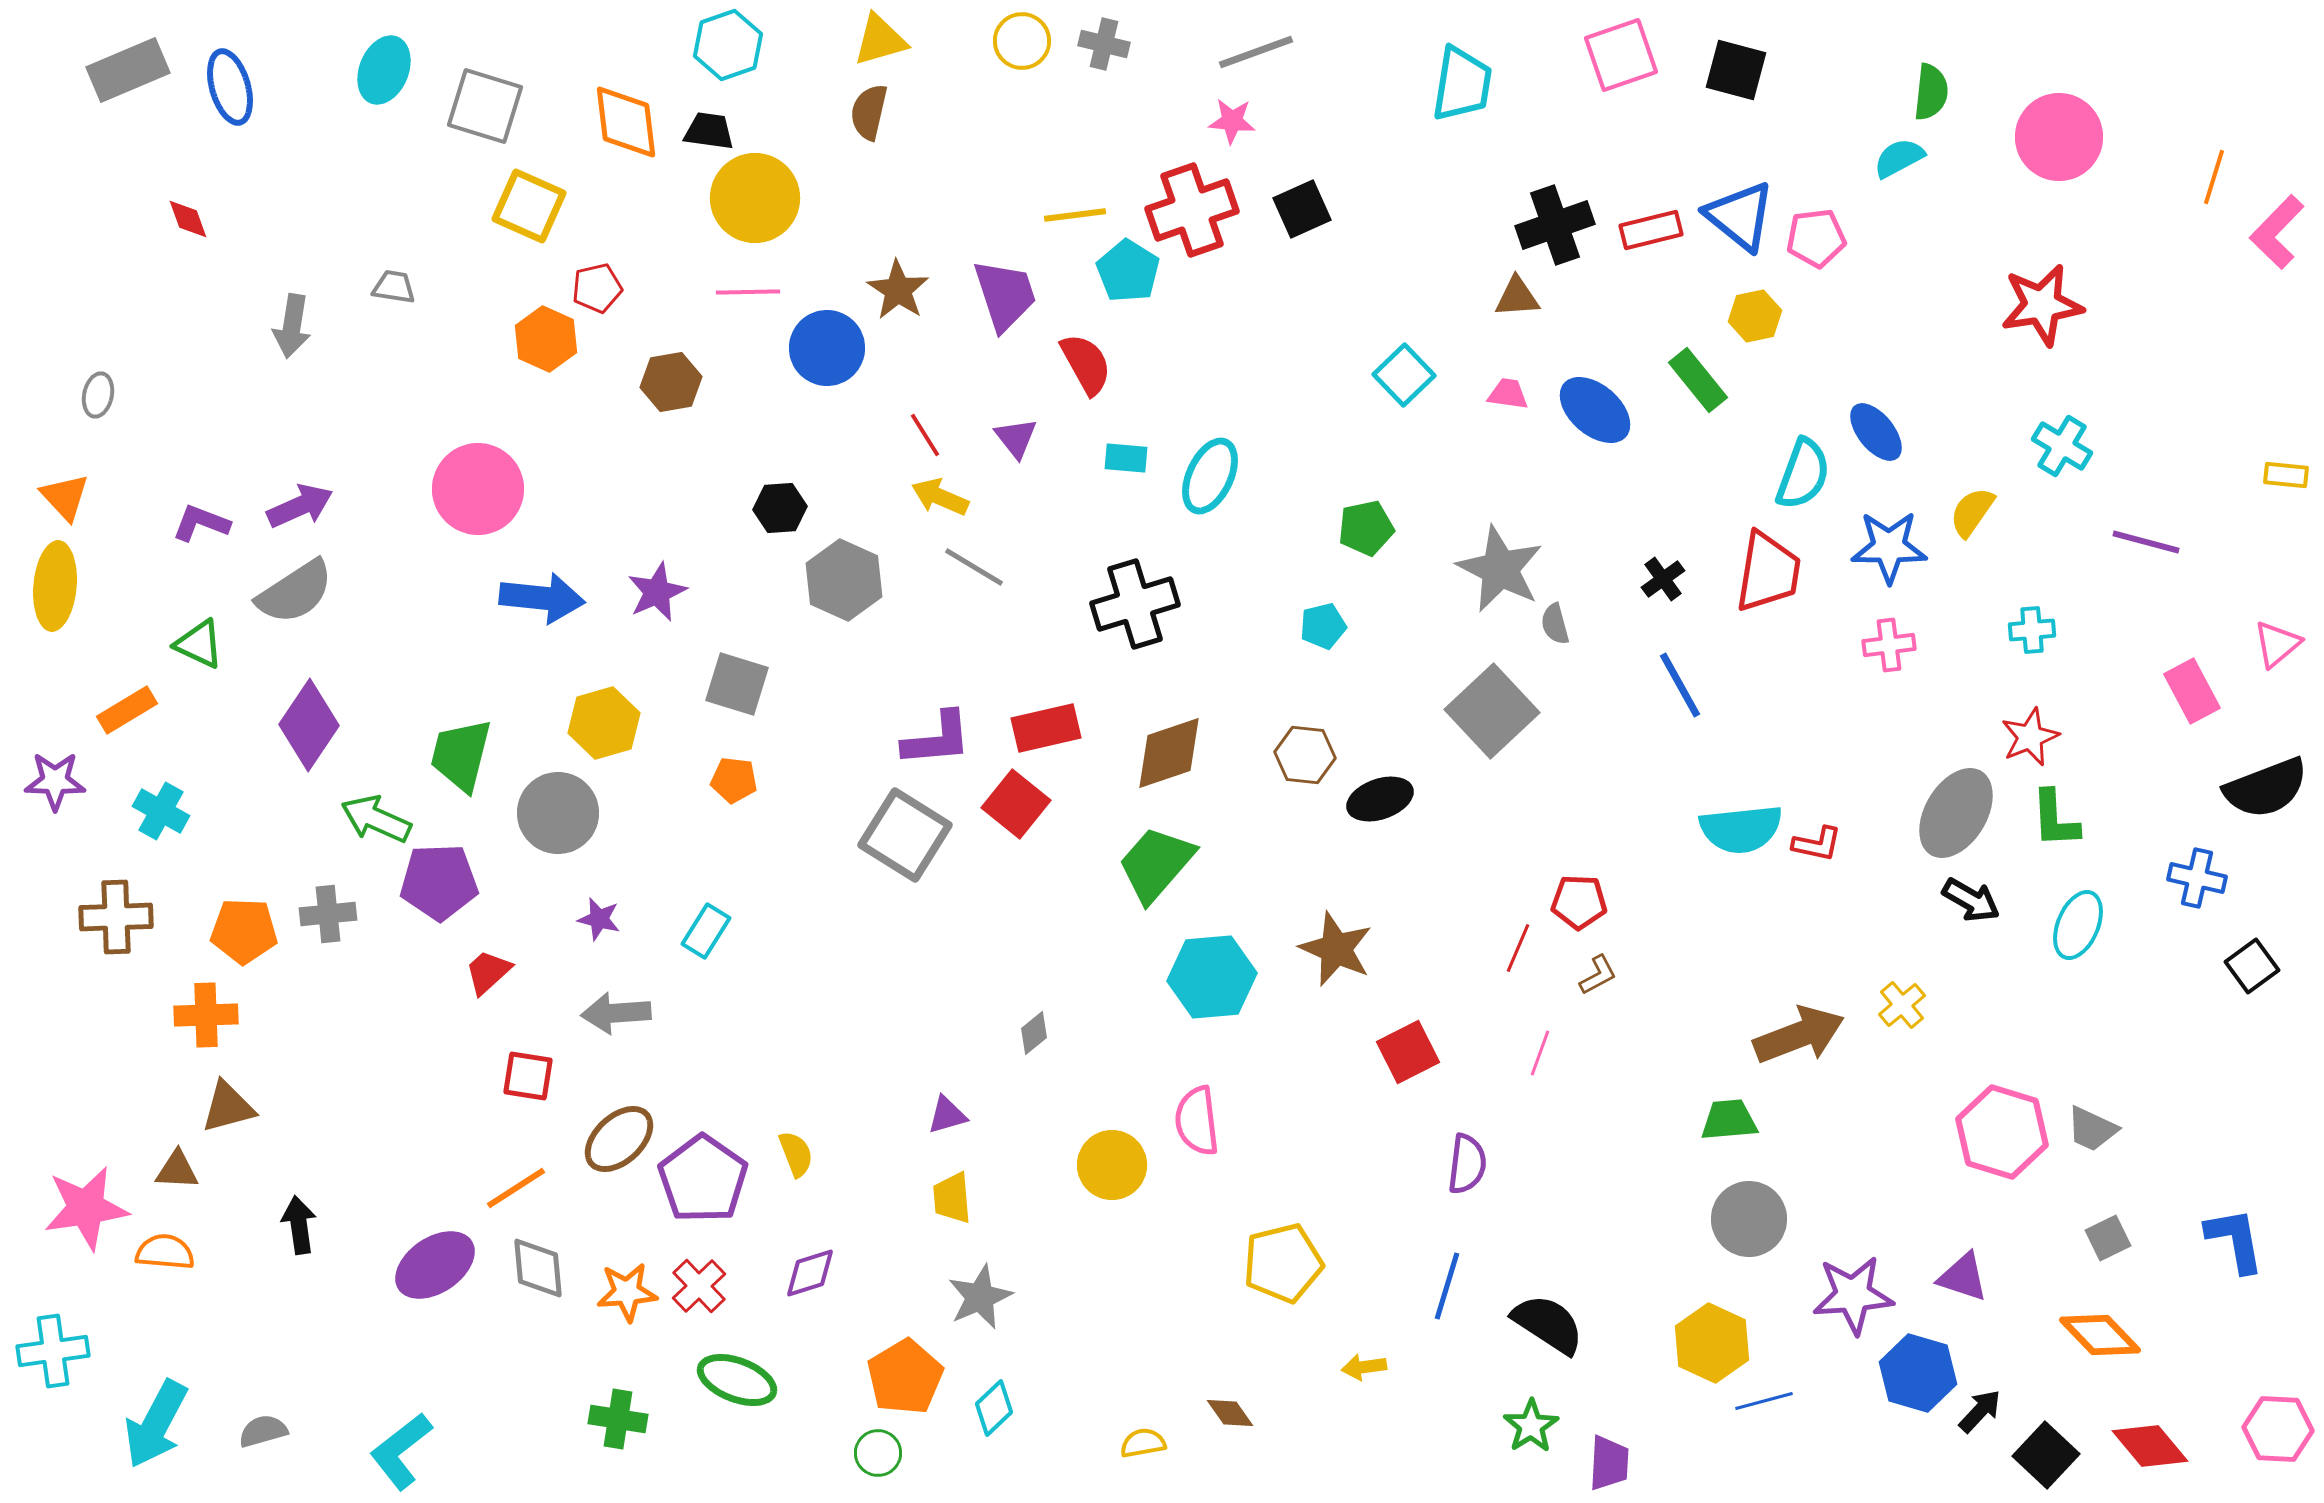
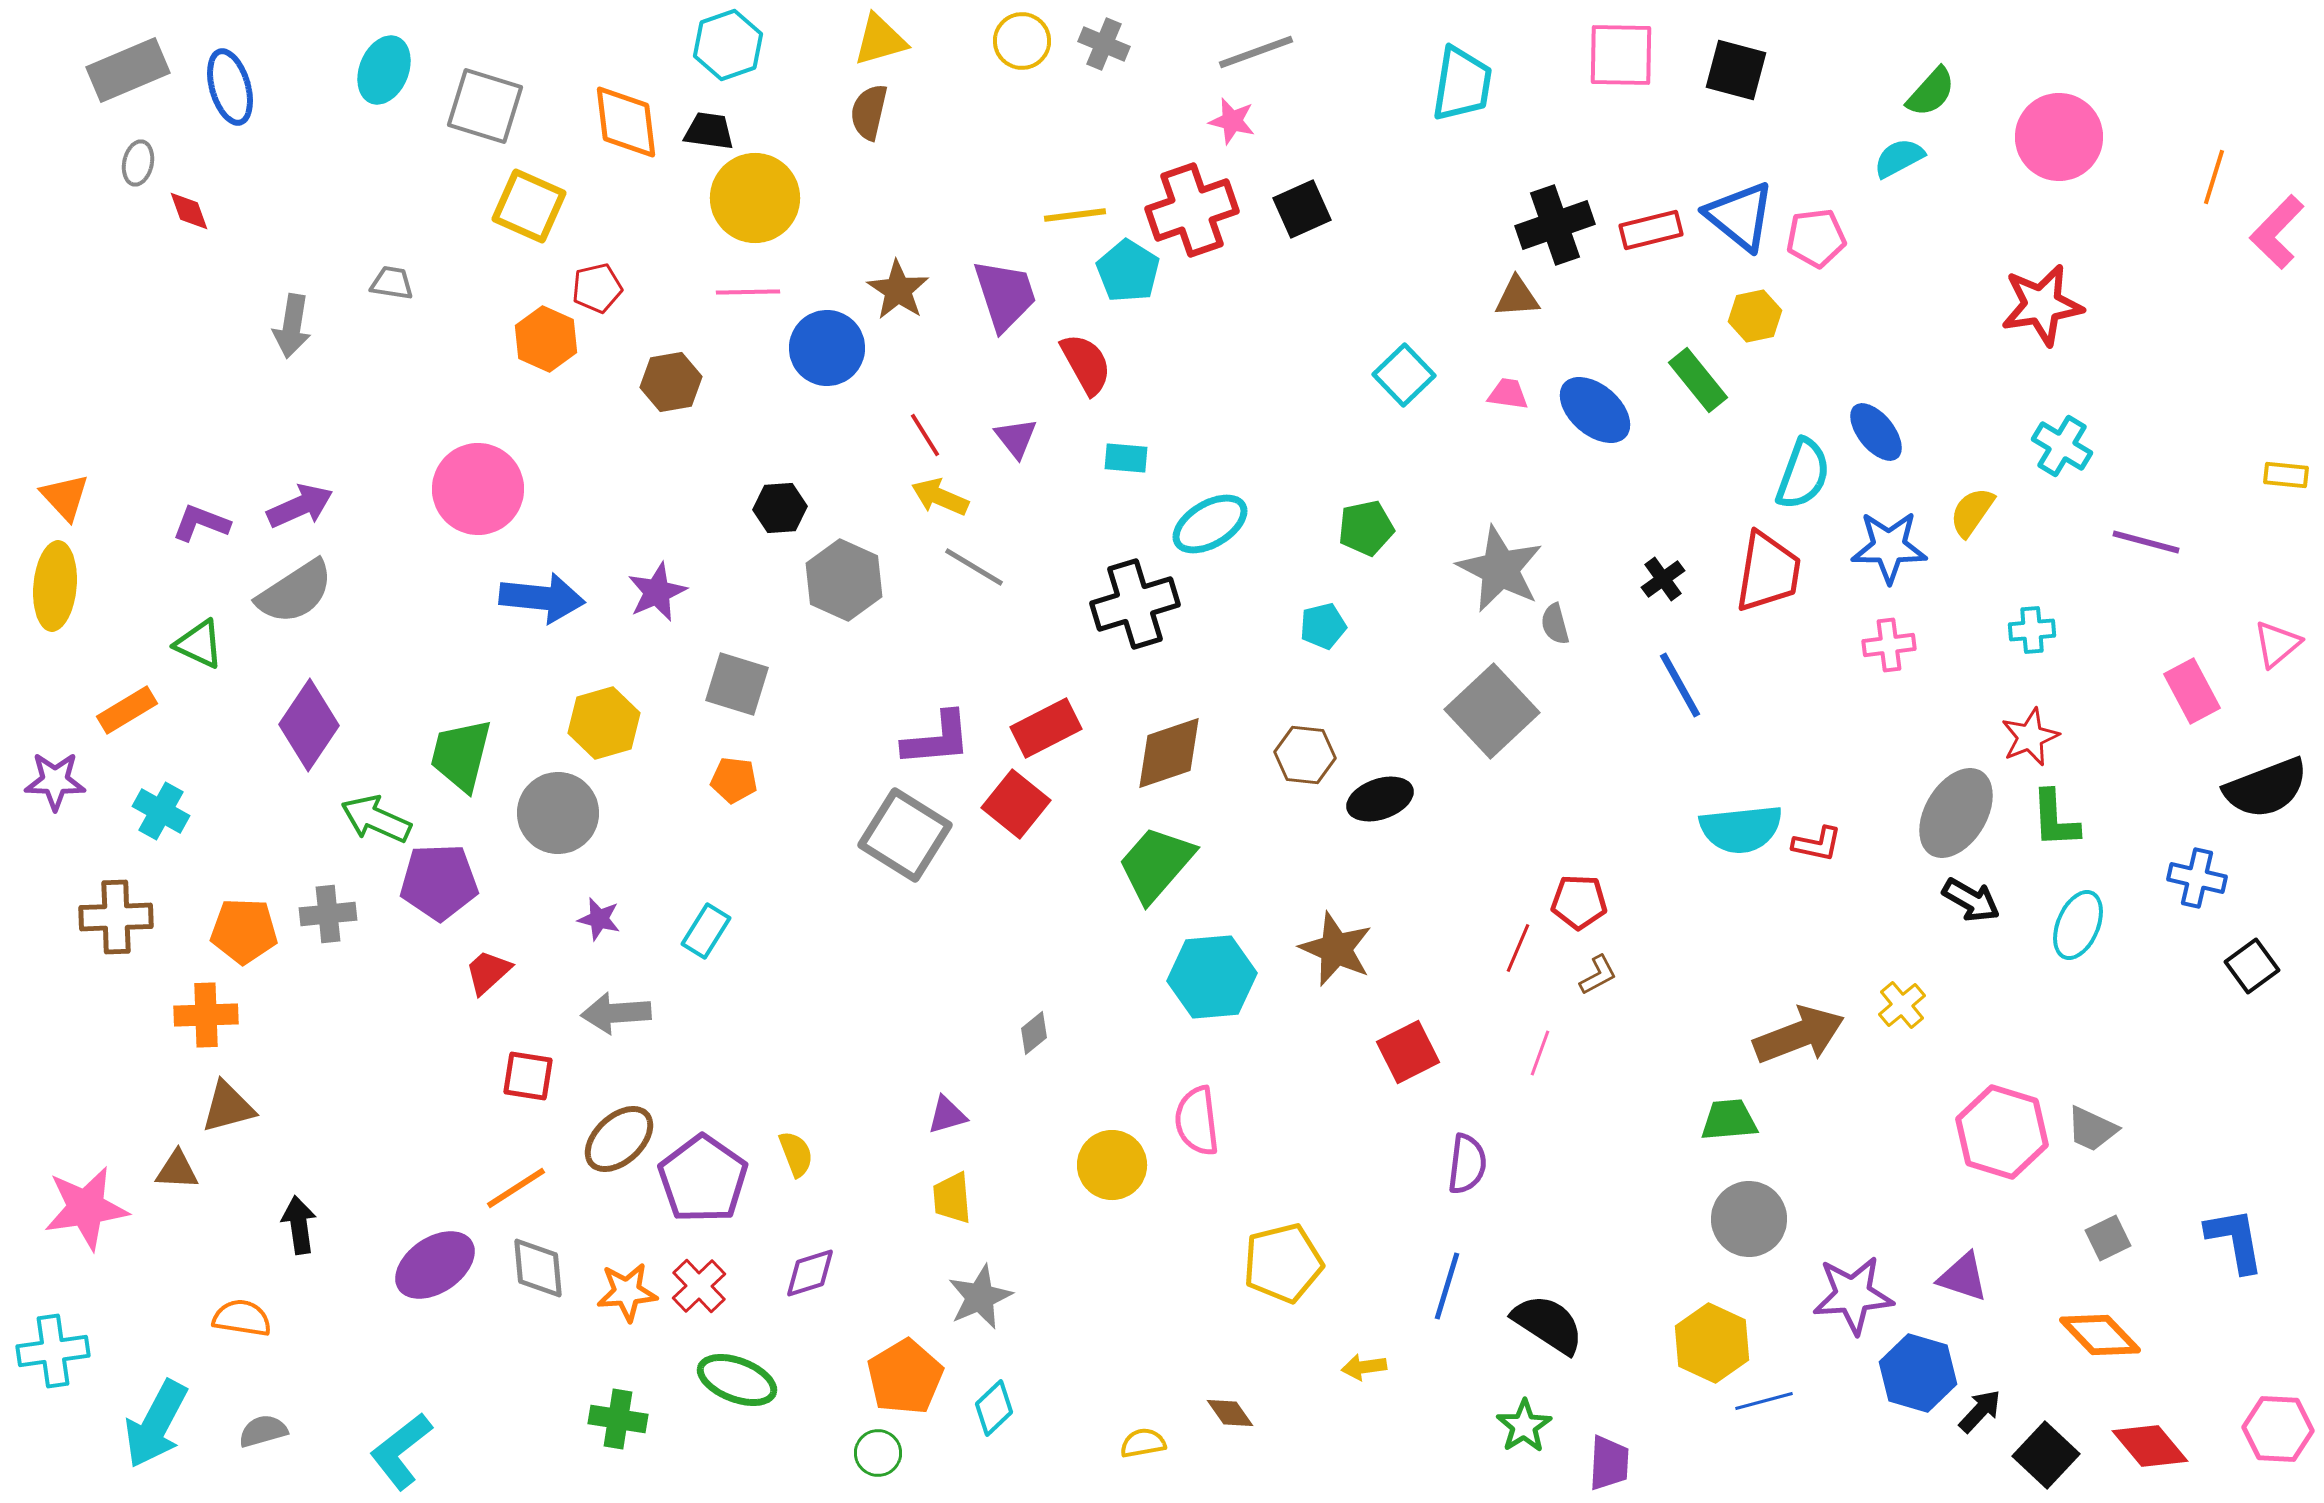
gray cross at (1104, 44): rotated 9 degrees clockwise
pink square at (1621, 55): rotated 20 degrees clockwise
green semicircle at (1931, 92): rotated 36 degrees clockwise
pink star at (1232, 121): rotated 9 degrees clockwise
red diamond at (188, 219): moved 1 px right, 8 px up
gray trapezoid at (394, 287): moved 2 px left, 4 px up
gray ellipse at (98, 395): moved 40 px right, 232 px up
cyan ellipse at (1210, 476): moved 48 px down; rotated 34 degrees clockwise
red rectangle at (1046, 728): rotated 14 degrees counterclockwise
orange semicircle at (165, 1252): moved 77 px right, 66 px down; rotated 4 degrees clockwise
green star at (1531, 1426): moved 7 px left
